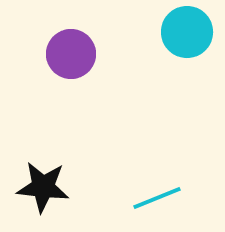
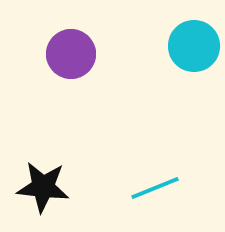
cyan circle: moved 7 px right, 14 px down
cyan line: moved 2 px left, 10 px up
